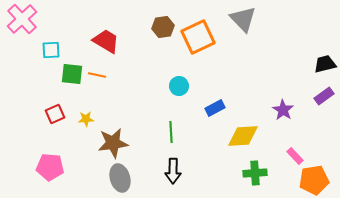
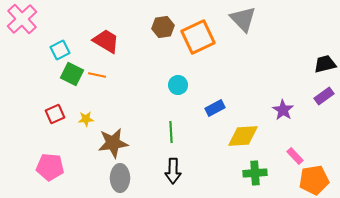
cyan square: moved 9 px right; rotated 24 degrees counterclockwise
green square: rotated 20 degrees clockwise
cyan circle: moved 1 px left, 1 px up
gray ellipse: rotated 16 degrees clockwise
